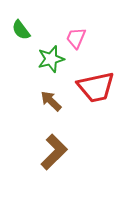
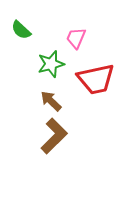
green semicircle: rotated 10 degrees counterclockwise
green star: moved 5 px down
red trapezoid: moved 8 px up
brown L-shape: moved 16 px up
